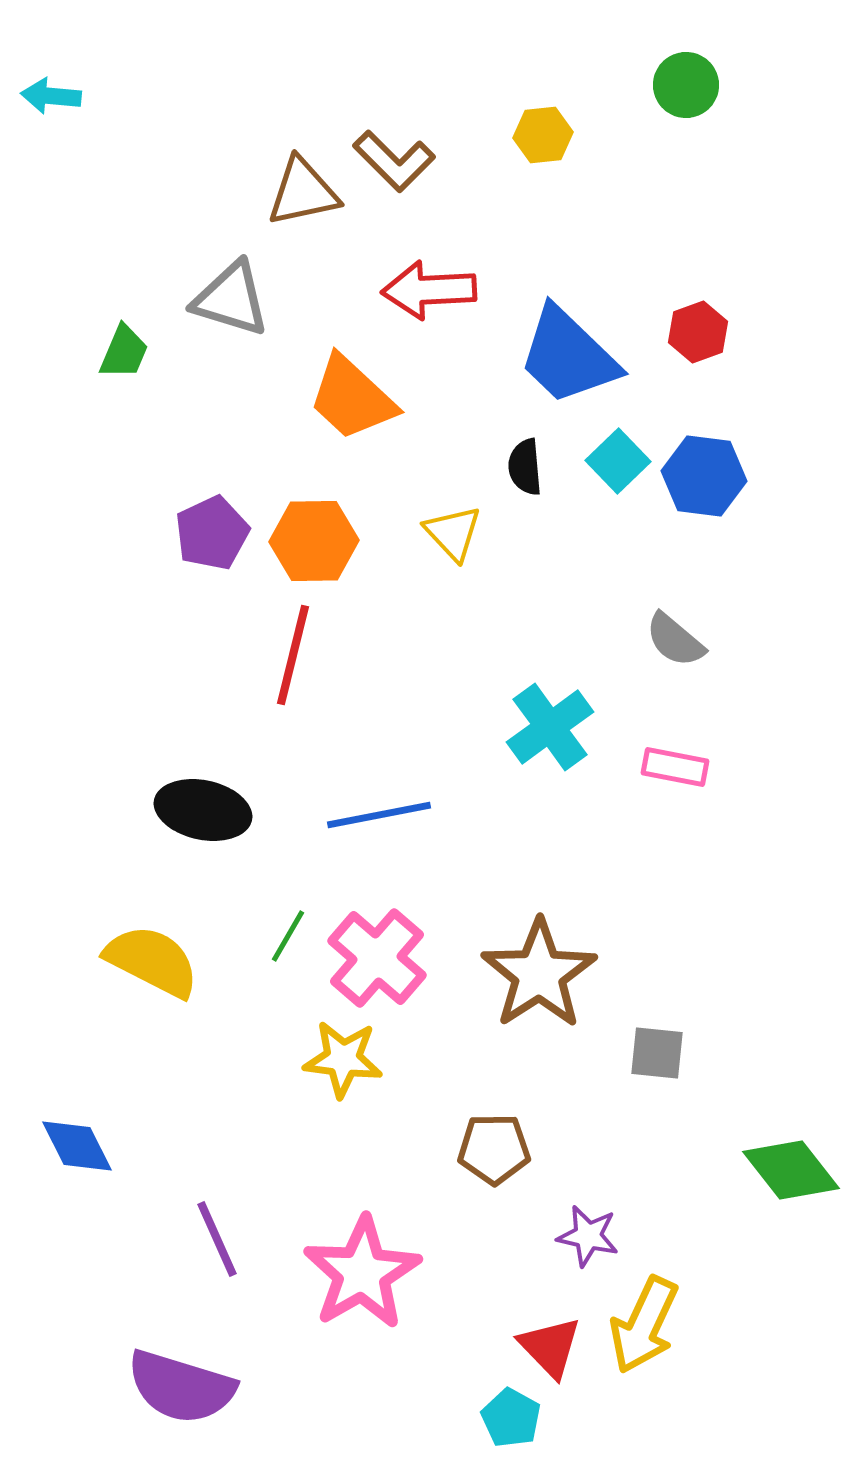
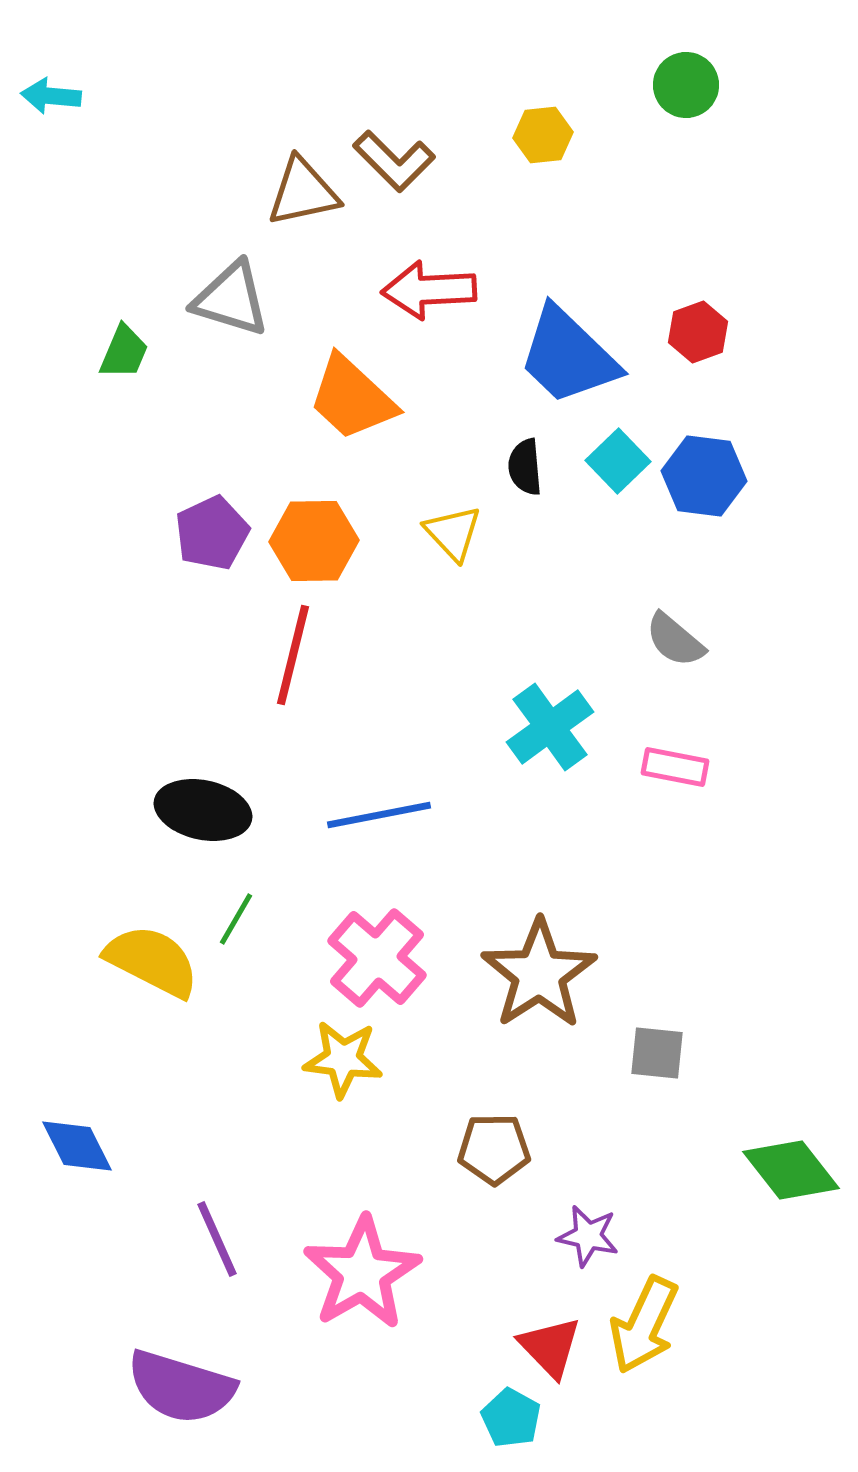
green line: moved 52 px left, 17 px up
